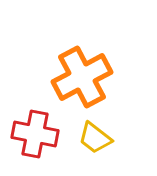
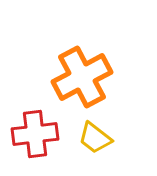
red cross: rotated 18 degrees counterclockwise
